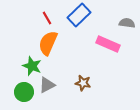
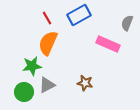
blue rectangle: rotated 15 degrees clockwise
gray semicircle: rotated 77 degrees counterclockwise
green star: rotated 30 degrees counterclockwise
brown star: moved 2 px right
